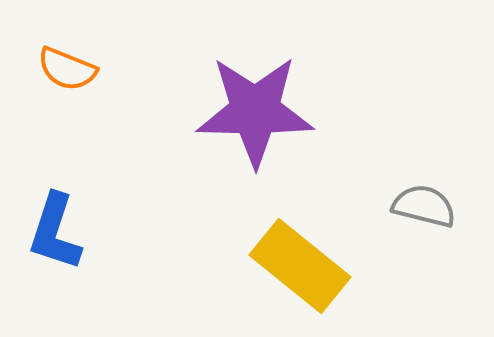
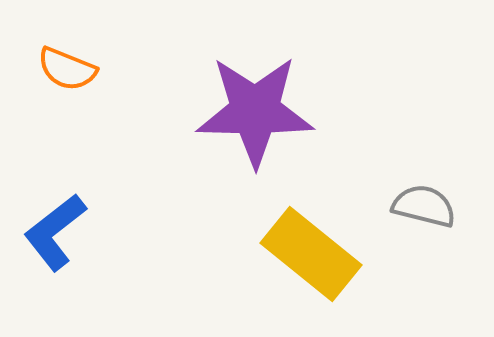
blue L-shape: rotated 34 degrees clockwise
yellow rectangle: moved 11 px right, 12 px up
